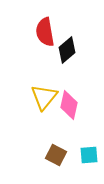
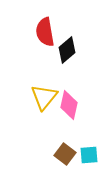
brown square: moved 9 px right, 1 px up; rotated 10 degrees clockwise
